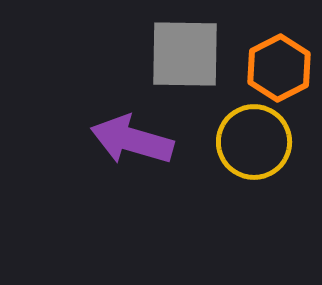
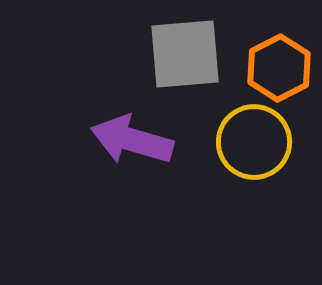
gray square: rotated 6 degrees counterclockwise
